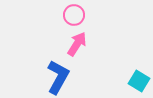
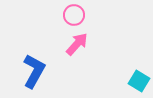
pink arrow: rotated 10 degrees clockwise
blue L-shape: moved 24 px left, 6 px up
